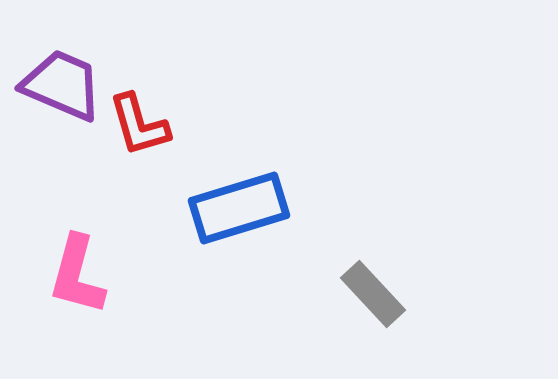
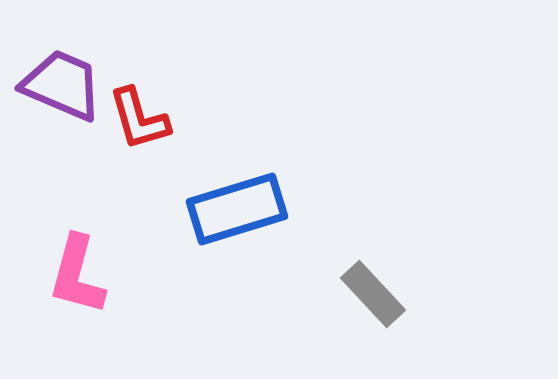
red L-shape: moved 6 px up
blue rectangle: moved 2 px left, 1 px down
